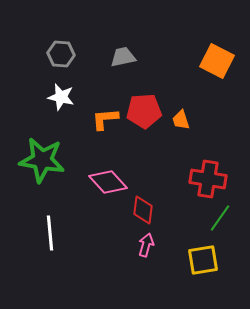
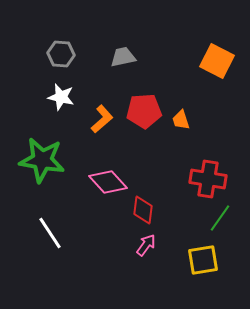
orange L-shape: moved 3 px left; rotated 144 degrees clockwise
white line: rotated 28 degrees counterclockwise
pink arrow: rotated 20 degrees clockwise
